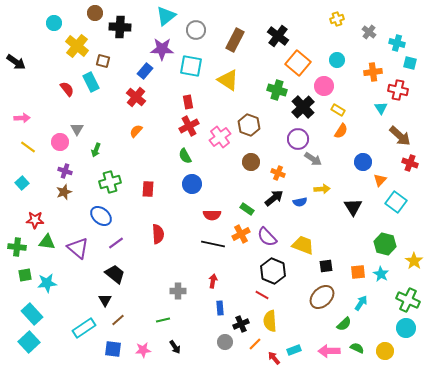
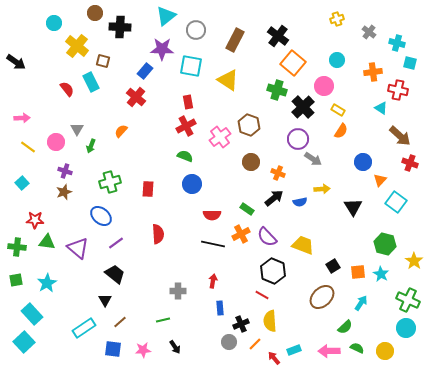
orange square at (298, 63): moved 5 px left
cyan triangle at (381, 108): rotated 24 degrees counterclockwise
red cross at (189, 126): moved 3 px left
orange semicircle at (136, 131): moved 15 px left
pink circle at (60, 142): moved 4 px left
green arrow at (96, 150): moved 5 px left, 4 px up
green semicircle at (185, 156): rotated 140 degrees clockwise
black square at (326, 266): moved 7 px right; rotated 24 degrees counterclockwise
green square at (25, 275): moved 9 px left, 5 px down
cyan star at (47, 283): rotated 24 degrees counterclockwise
brown line at (118, 320): moved 2 px right, 2 px down
green semicircle at (344, 324): moved 1 px right, 3 px down
cyan square at (29, 342): moved 5 px left
gray circle at (225, 342): moved 4 px right
